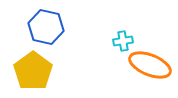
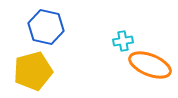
yellow pentagon: rotated 21 degrees clockwise
